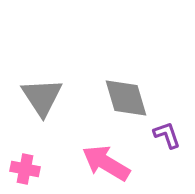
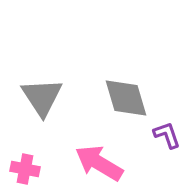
pink arrow: moved 7 px left
